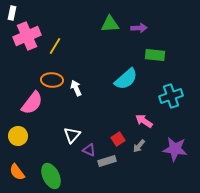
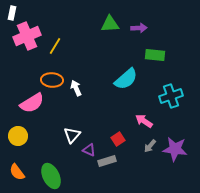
pink semicircle: rotated 20 degrees clockwise
gray arrow: moved 11 px right
